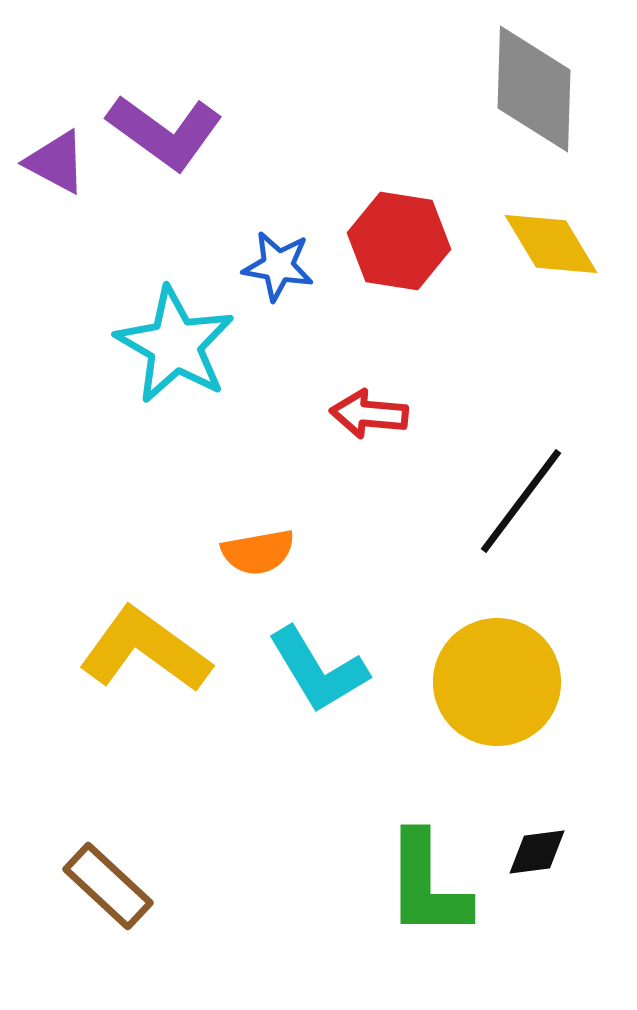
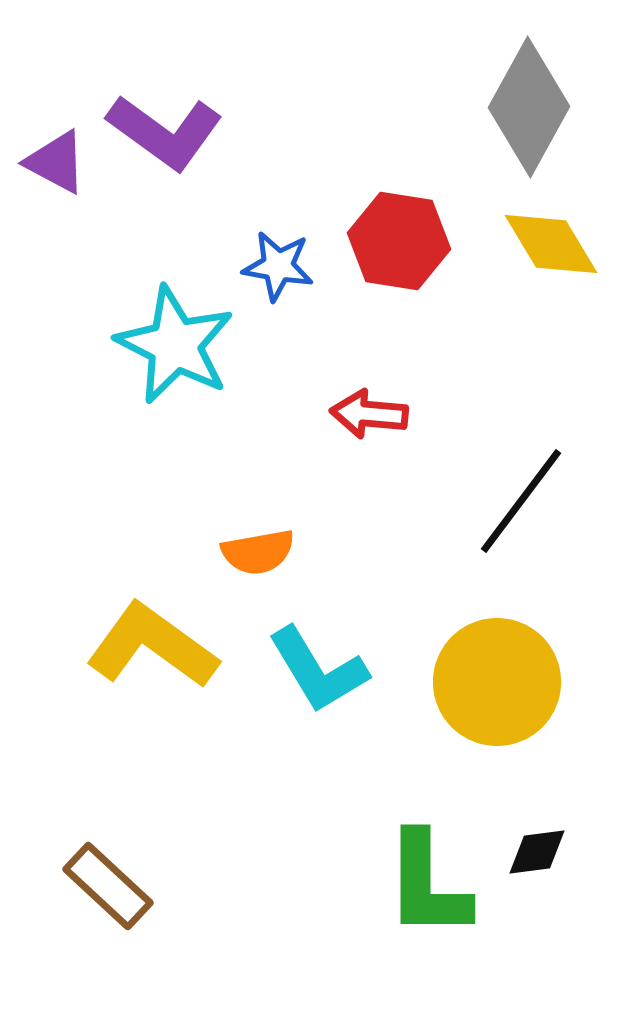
gray diamond: moved 5 px left, 18 px down; rotated 27 degrees clockwise
cyan star: rotated 3 degrees counterclockwise
yellow L-shape: moved 7 px right, 4 px up
